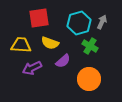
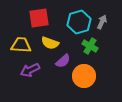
cyan hexagon: moved 1 px up
purple arrow: moved 2 px left, 2 px down
orange circle: moved 5 px left, 3 px up
